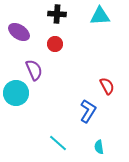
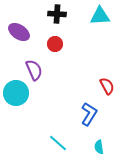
blue L-shape: moved 1 px right, 3 px down
